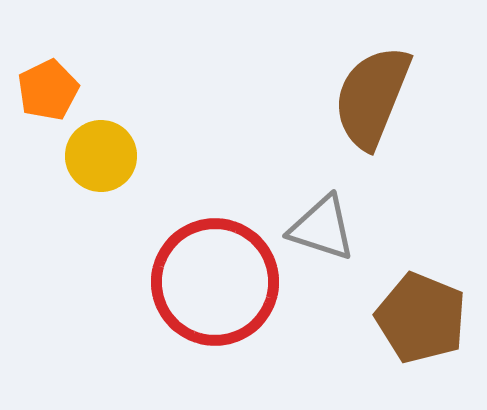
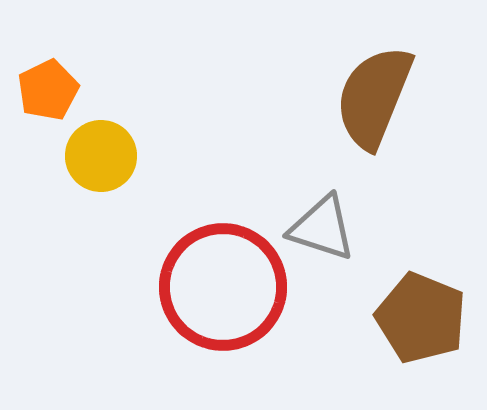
brown semicircle: moved 2 px right
red circle: moved 8 px right, 5 px down
